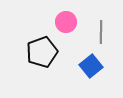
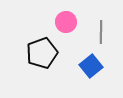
black pentagon: moved 1 px down
